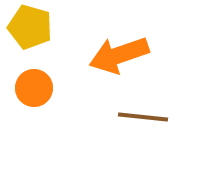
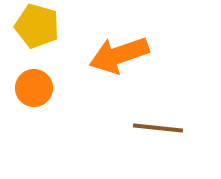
yellow pentagon: moved 7 px right, 1 px up
brown line: moved 15 px right, 11 px down
